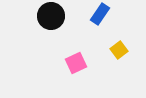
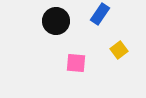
black circle: moved 5 px right, 5 px down
pink square: rotated 30 degrees clockwise
